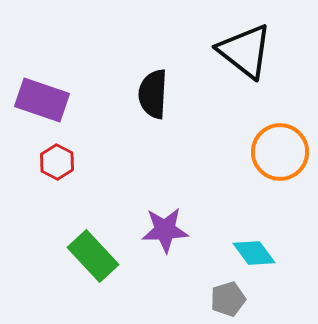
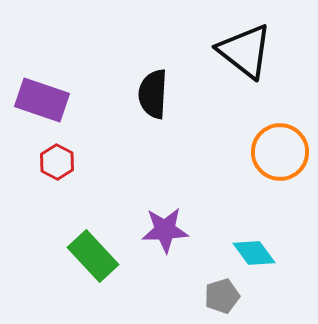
gray pentagon: moved 6 px left, 3 px up
